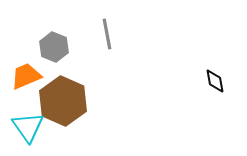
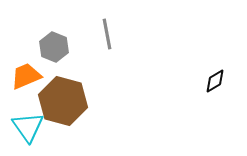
black diamond: rotated 70 degrees clockwise
brown hexagon: rotated 9 degrees counterclockwise
